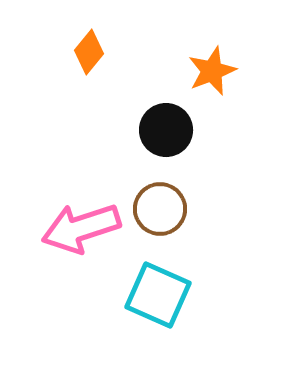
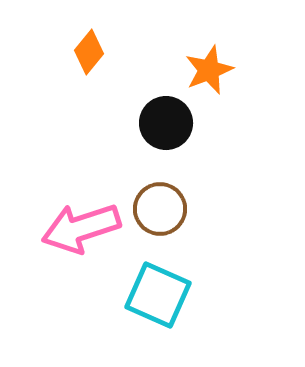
orange star: moved 3 px left, 1 px up
black circle: moved 7 px up
